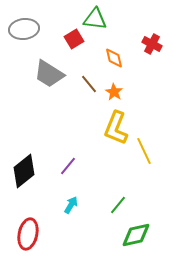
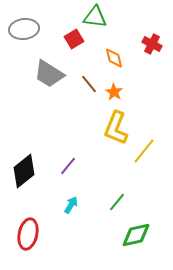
green triangle: moved 2 px up
yellow line: rotated 64 degrees clockwise
green line: moved 1 px left, 3 px up
